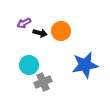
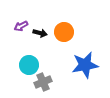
purple arrow: moved 3 px left, 3 px down
orange circle: moved 3 px right, 1 px down
